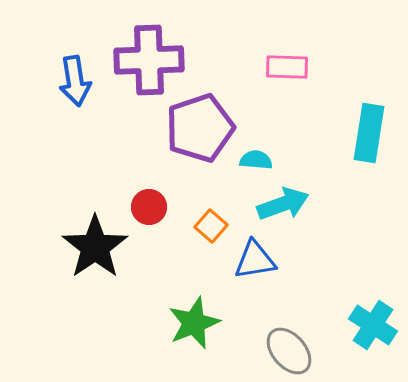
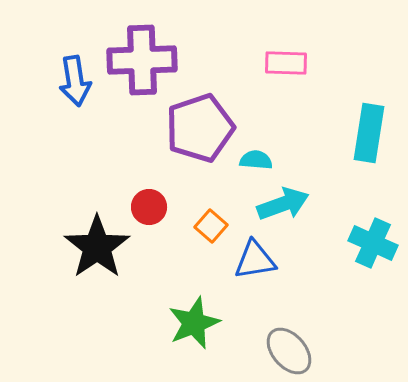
purple cross: moved 7 px left
pink rectangle: moved 1 px left, 4 px up
black star: moved 2 px right
cyan cross: moved 82 px up; rotated 9 degrees counterclockwise
